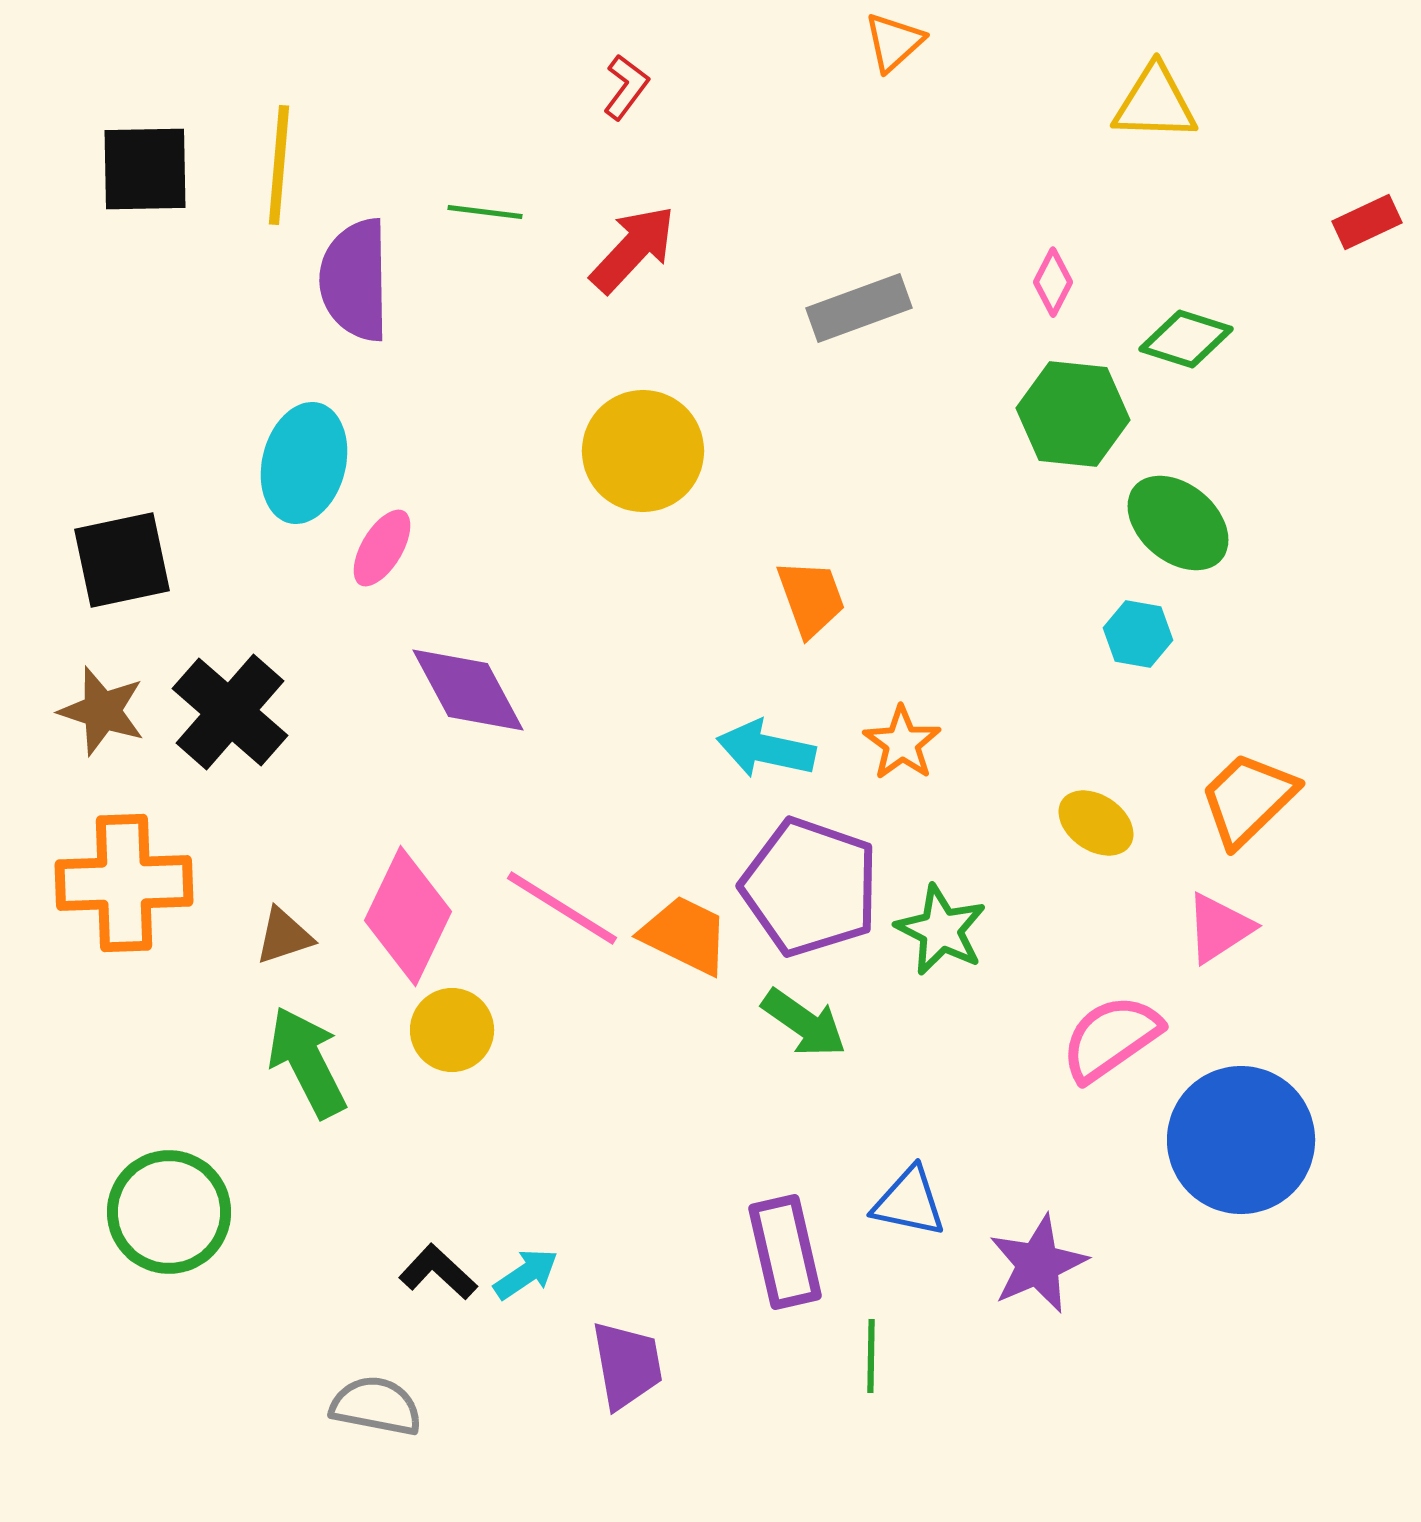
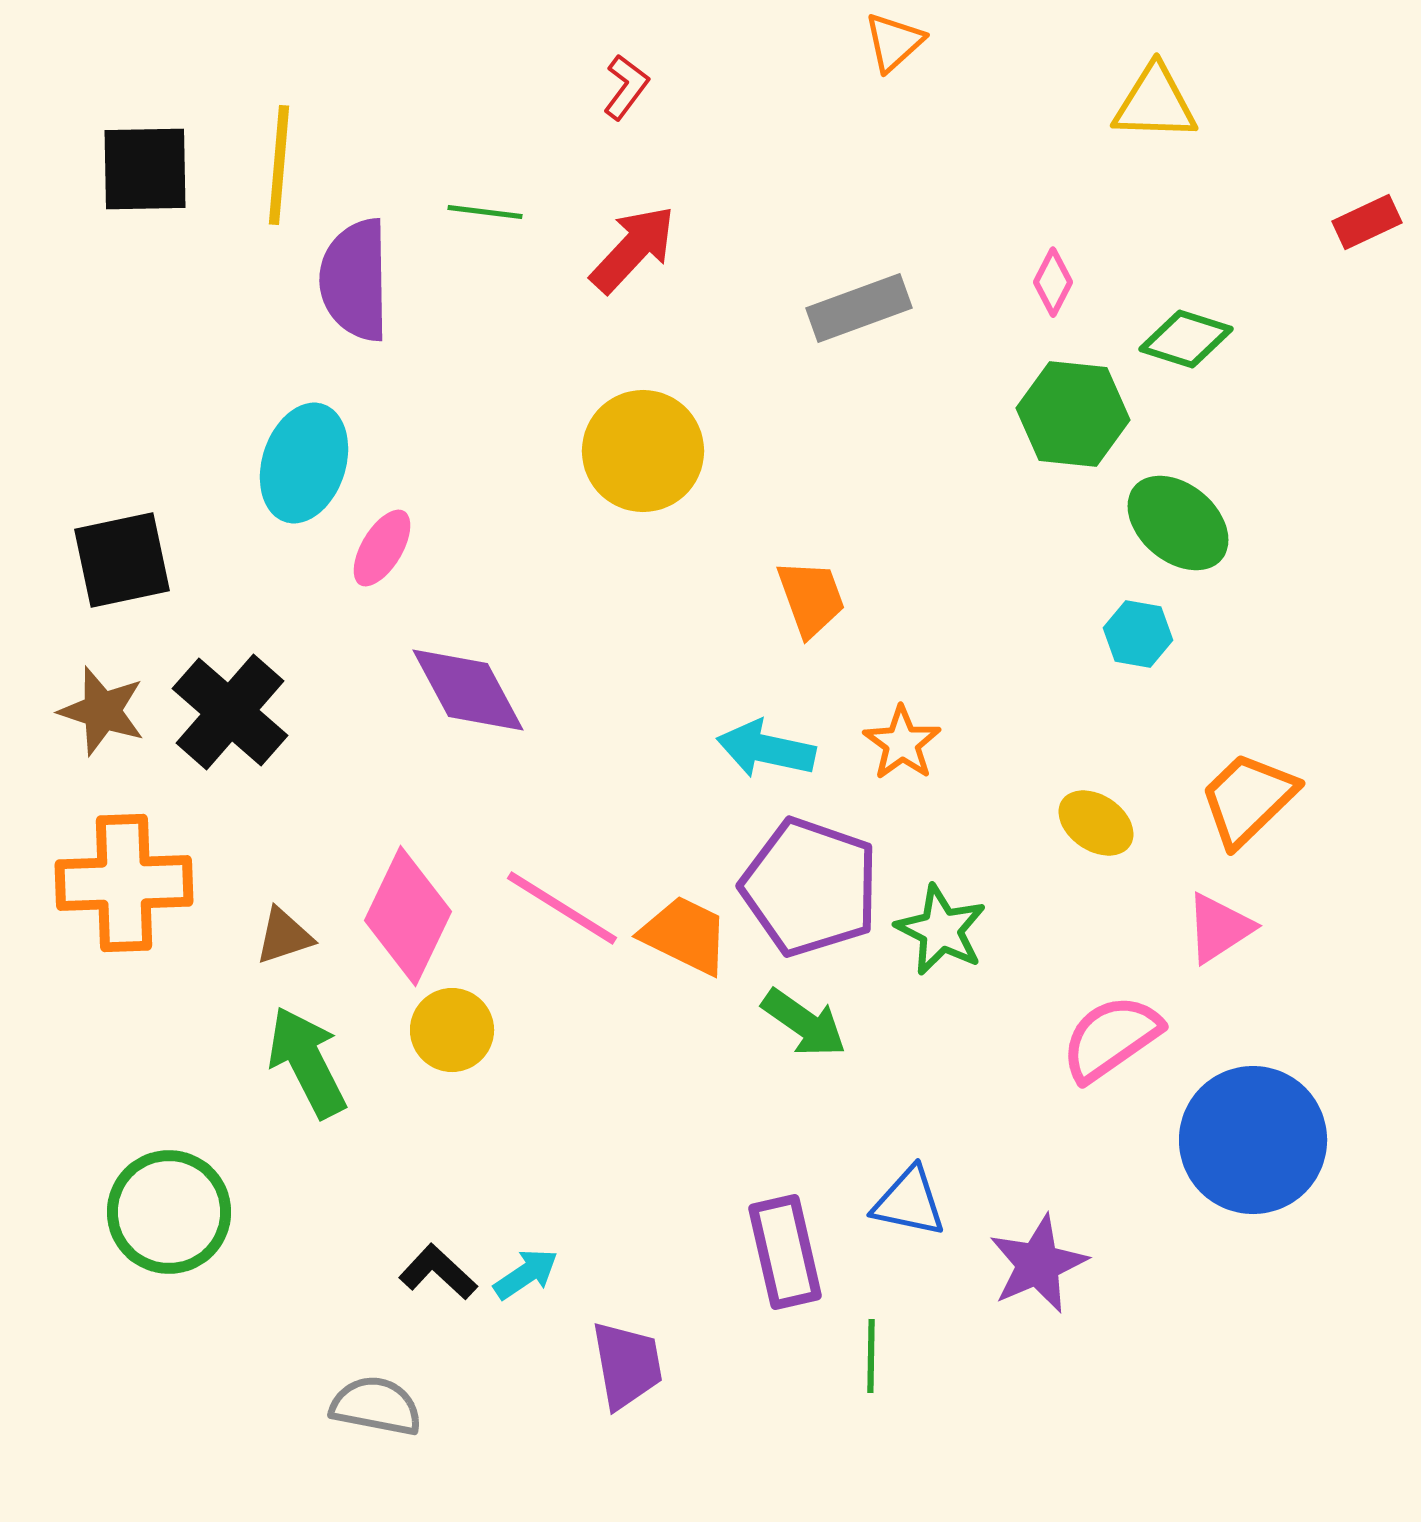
cyan ellipse at (304, 463): rotated 4 degrees clockwise
blue circle at (1241, 1140): moved 12 px right
